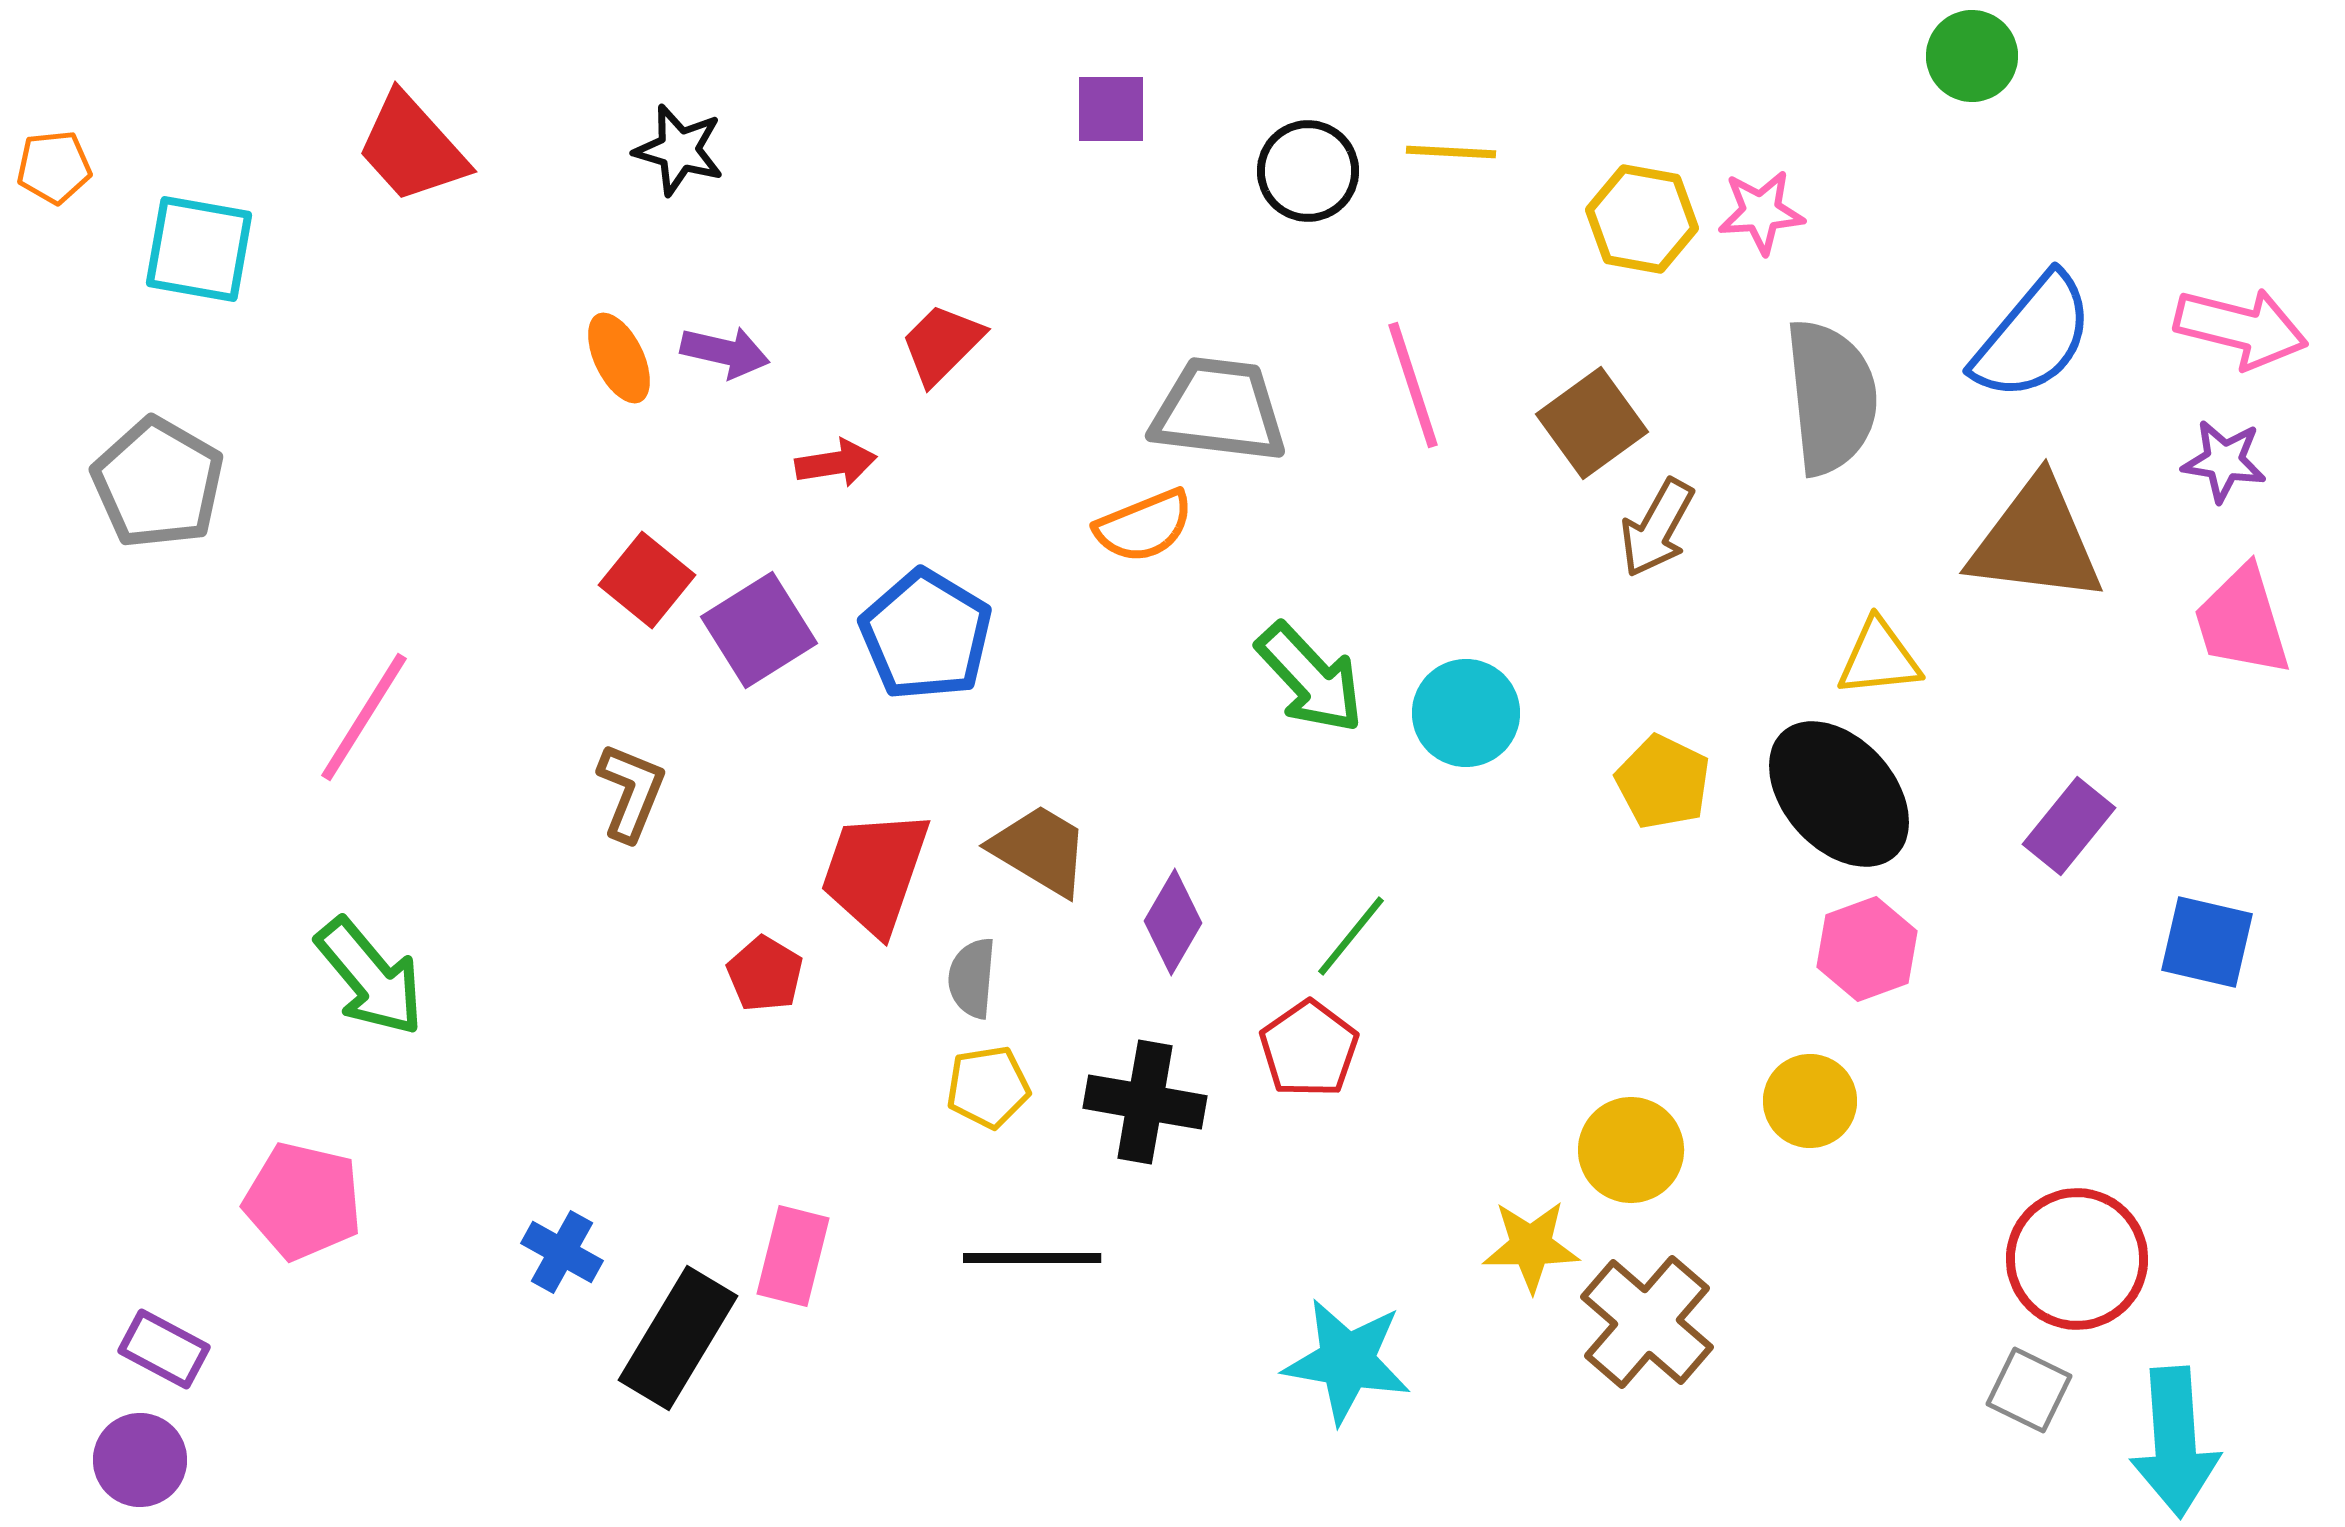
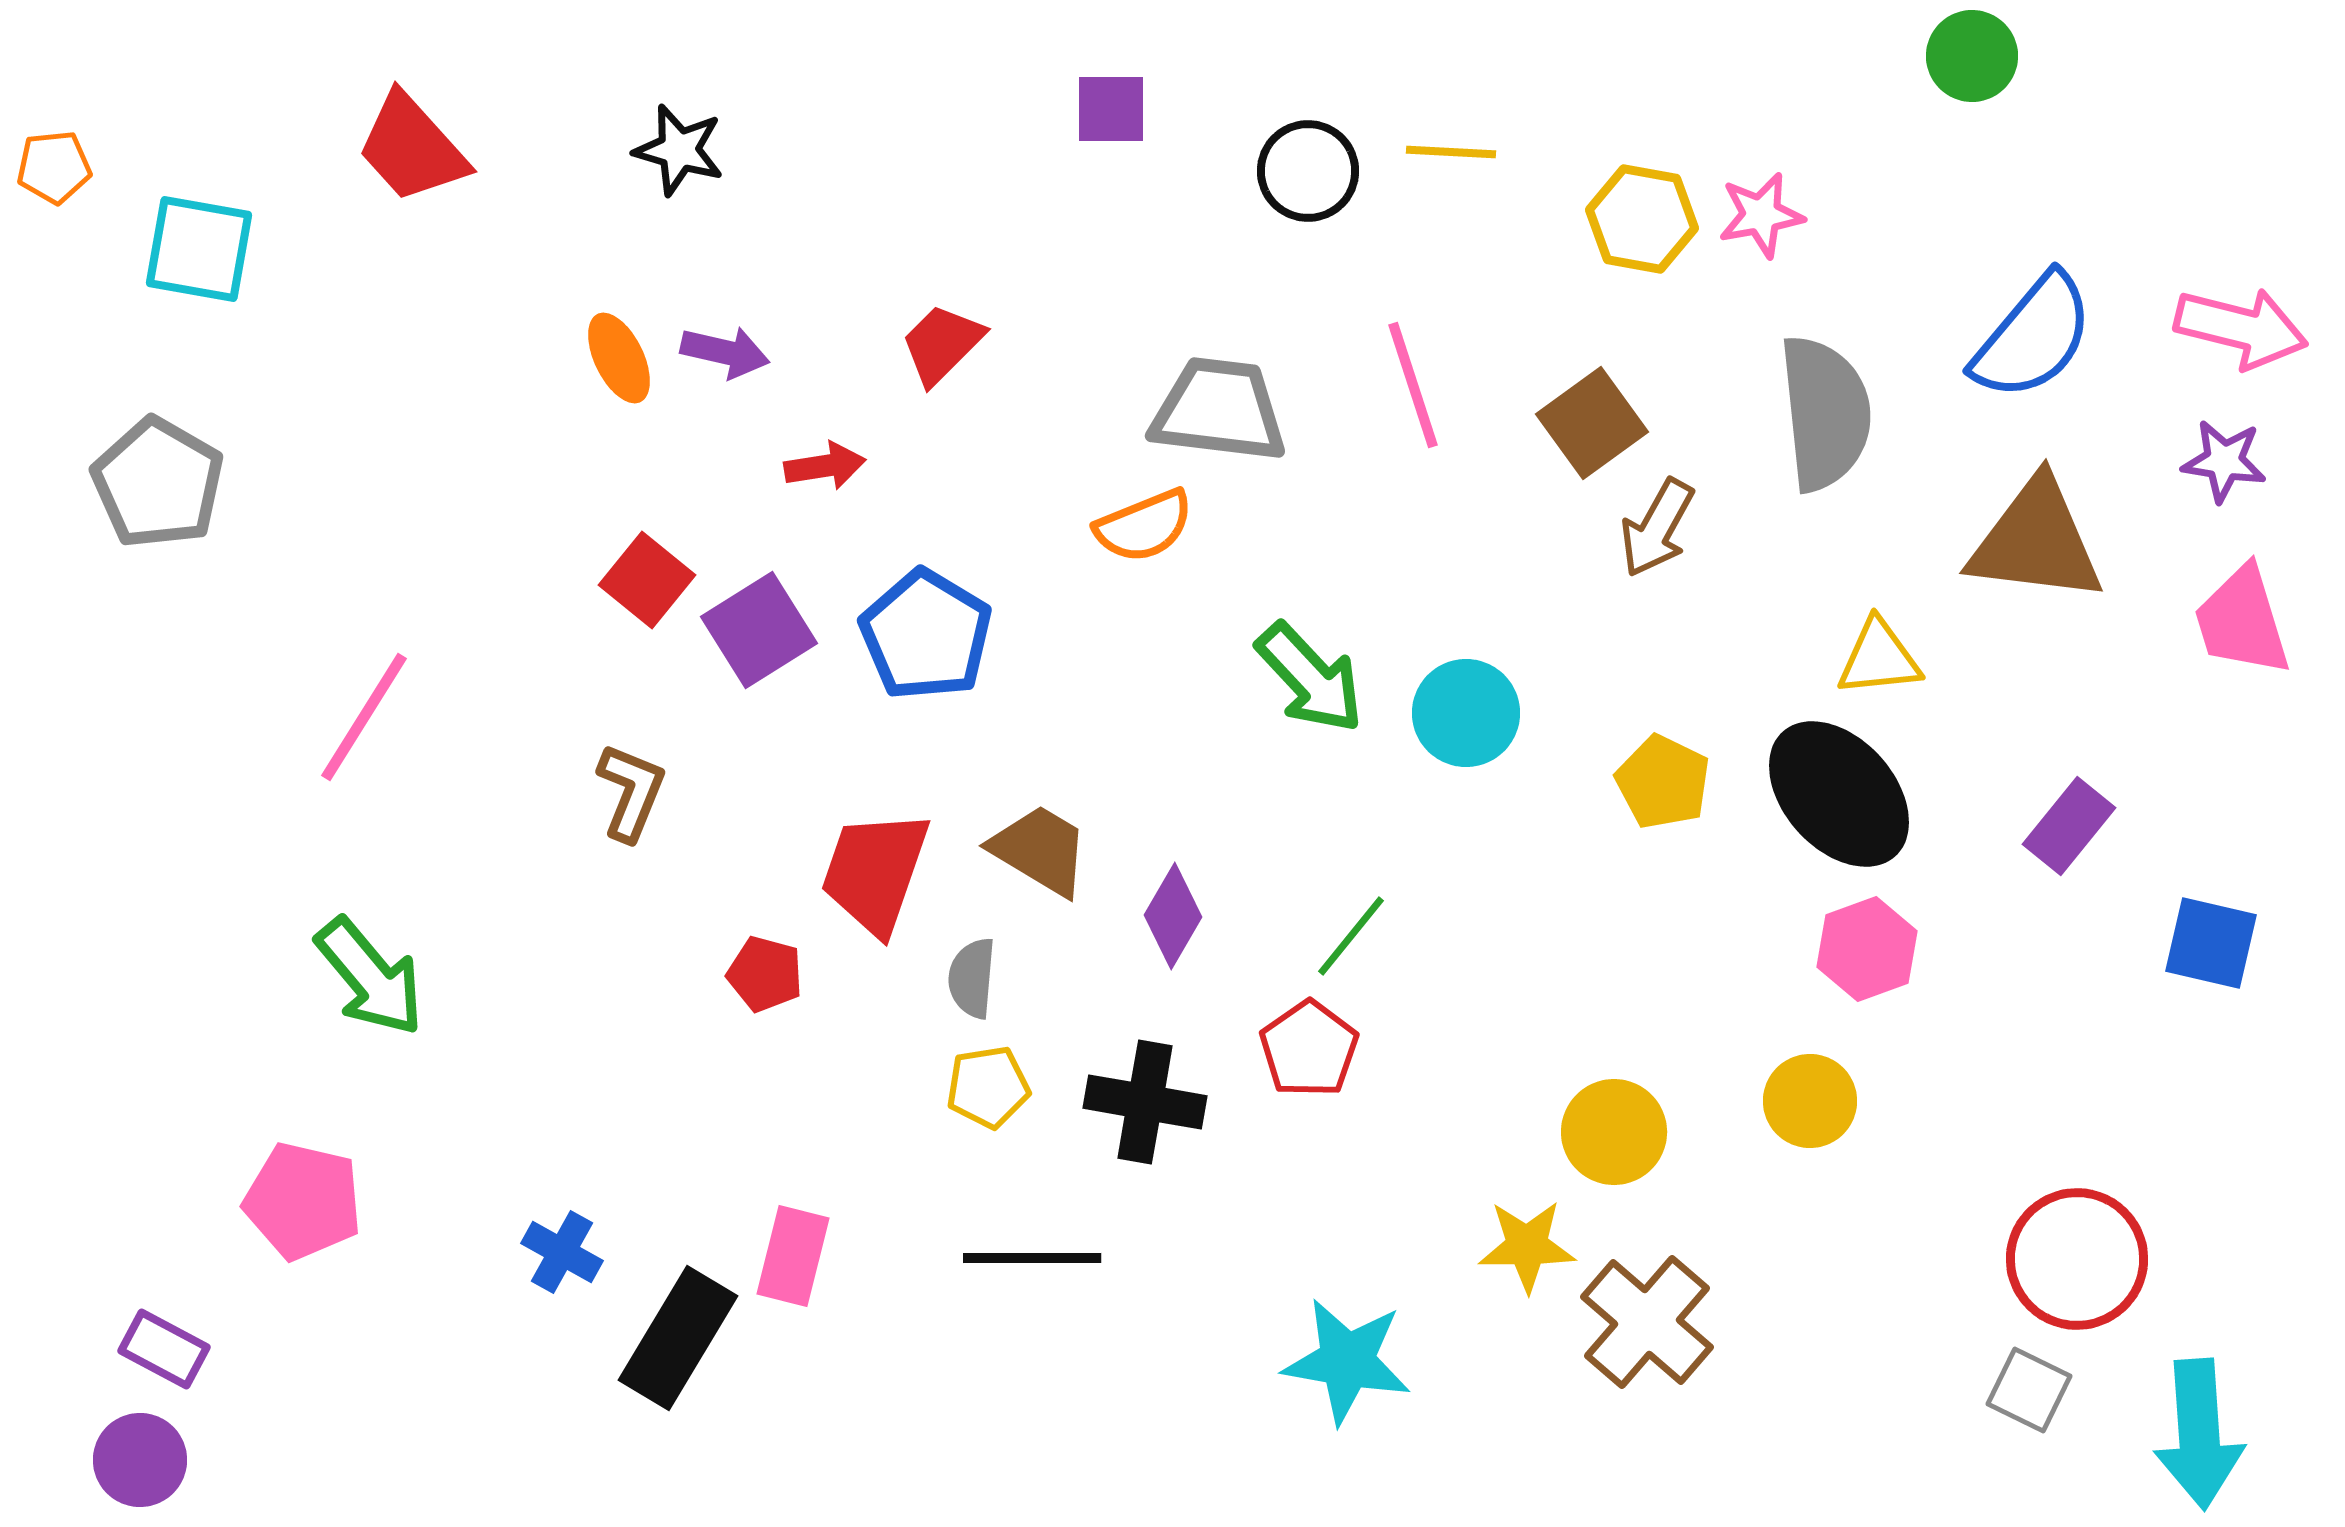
pink star at (1761, 212): moved 3 px down; rotated 6 degrees counterclockwise
gray semicircle at (1831, 397): moved 6 px left, 16 px down
red arrow at (836, 463): moved 11 px left, 3 px down
purple diamond at (1173, 922): moved 6 px up
blue square at (2207, 942): moved 4 px right, 1 px down
red pentagon at (765, 974): rotated 16 degrees counterclockwise
yellow circle at (1631, 1150): moved 17 px left, 18 px up
yellow star at (1531, 1246): moved 4 px left
cyan arrow at (2175, 1442): moved 24 px right, 8 px up
